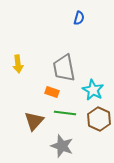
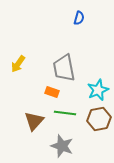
yellow arrow: rotated 42 degrees clockwise
cyan star: moved 5 px right; rotated 20 degrees clockwise
brown hexagon: rotated 25 degrees clockwise
